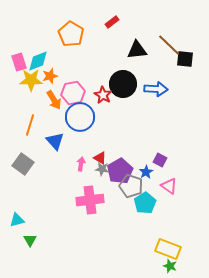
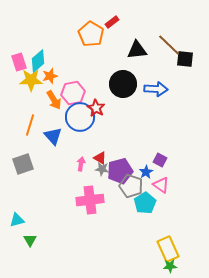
orange pentagon: moved 20 px right
cyan diamond: rotated 20 degrees counterclockwise
red star: moved 7 px left, 13 px down
blue triangle: moved 2 px left, 5 px up
gray square: rotated 35 degrees clockwise
purple pentagon: rotated 15 degrees clockwise
pink triangle: moved 8 px left, 1 px up
yellow rectangle: rotated 45 degrees clockwise
green star: rotated 24 degrees counterclockwise
